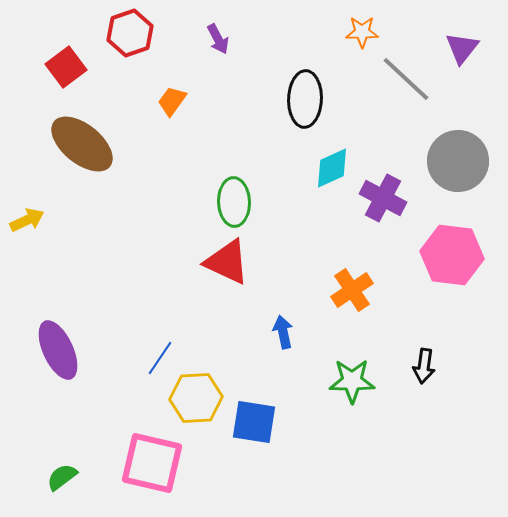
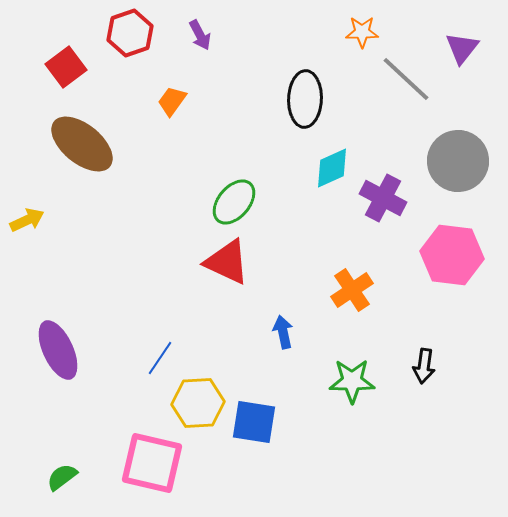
purple arrow: moved 18 px left, 4 px up
green ellipse: rotated 42 degrees clockwise
yellow hexagon: moved 2 px right, 5 px down
